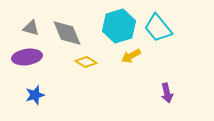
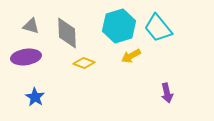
gray triangle: moved 2 px up
gray diamond: rotated 20 degrees clockwise
purple ellipse: moved 1 px left
yellow diamond: moved 2 px left, 1 px down; rotated 10 degrees counterclockwise
blue star: moved 2 px down; rotated 24 degrees counterclockwise
